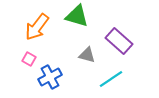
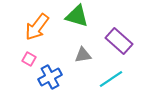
gray triangle: moved 4 px left; rotated 24 degrees counterclockwise
